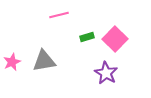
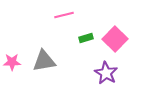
pink line: moved 5 px right
green rectangle: moved 1 px left, 1 px down
pink star: rotated 24 degrees clockwise
